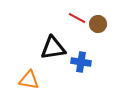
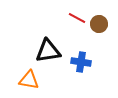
brown circle: moved 1 px right
black triangle: moved 5 px left, 3 px down
